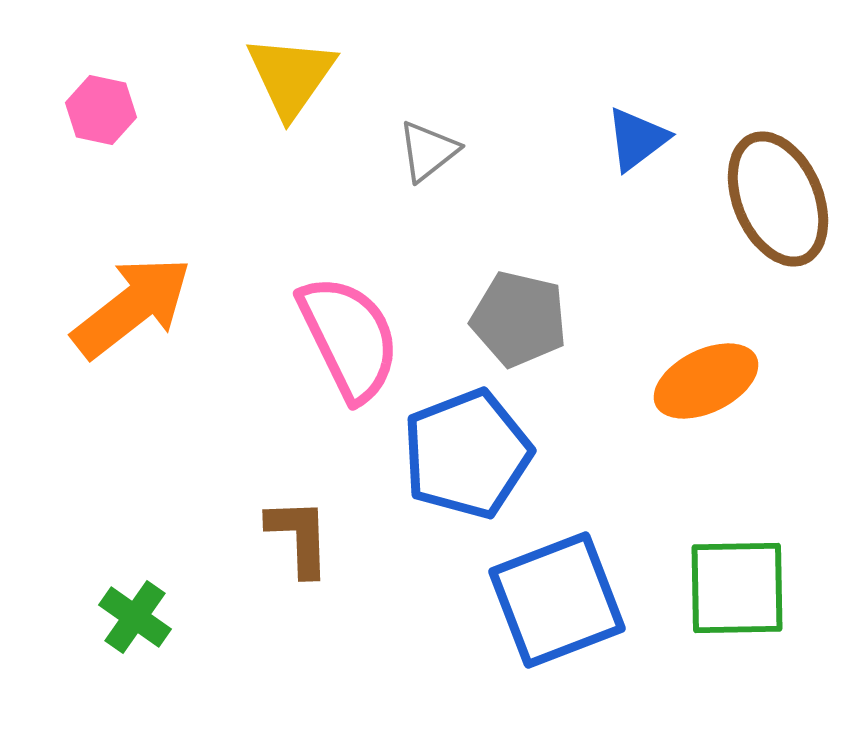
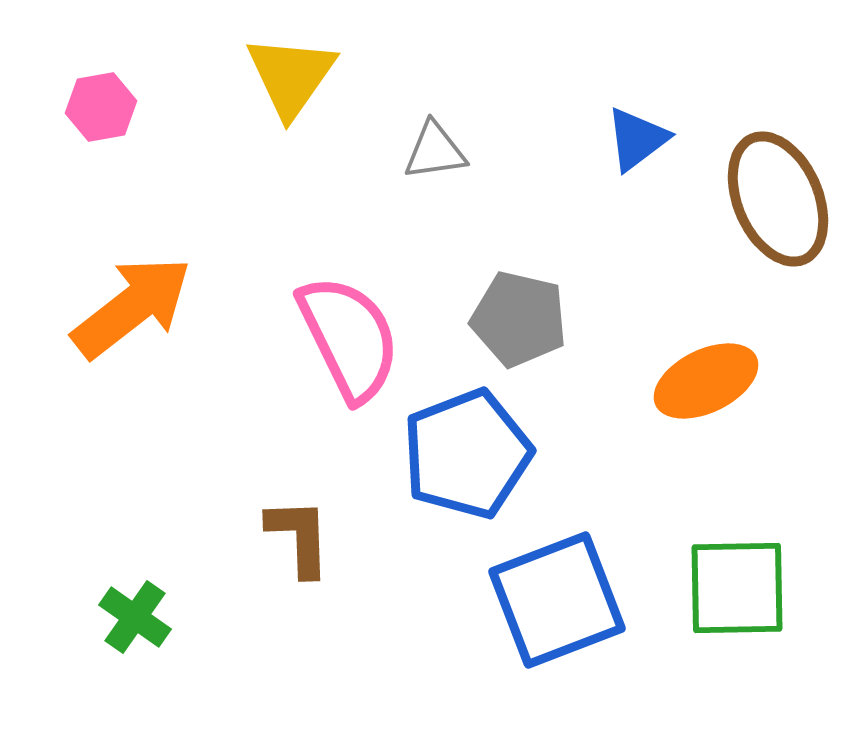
pink hexagon: moved 3 px up; rotated 22 degrees counterclockwise
gray triangle: moved 7 px right; rotated 30 degrees clockwise
